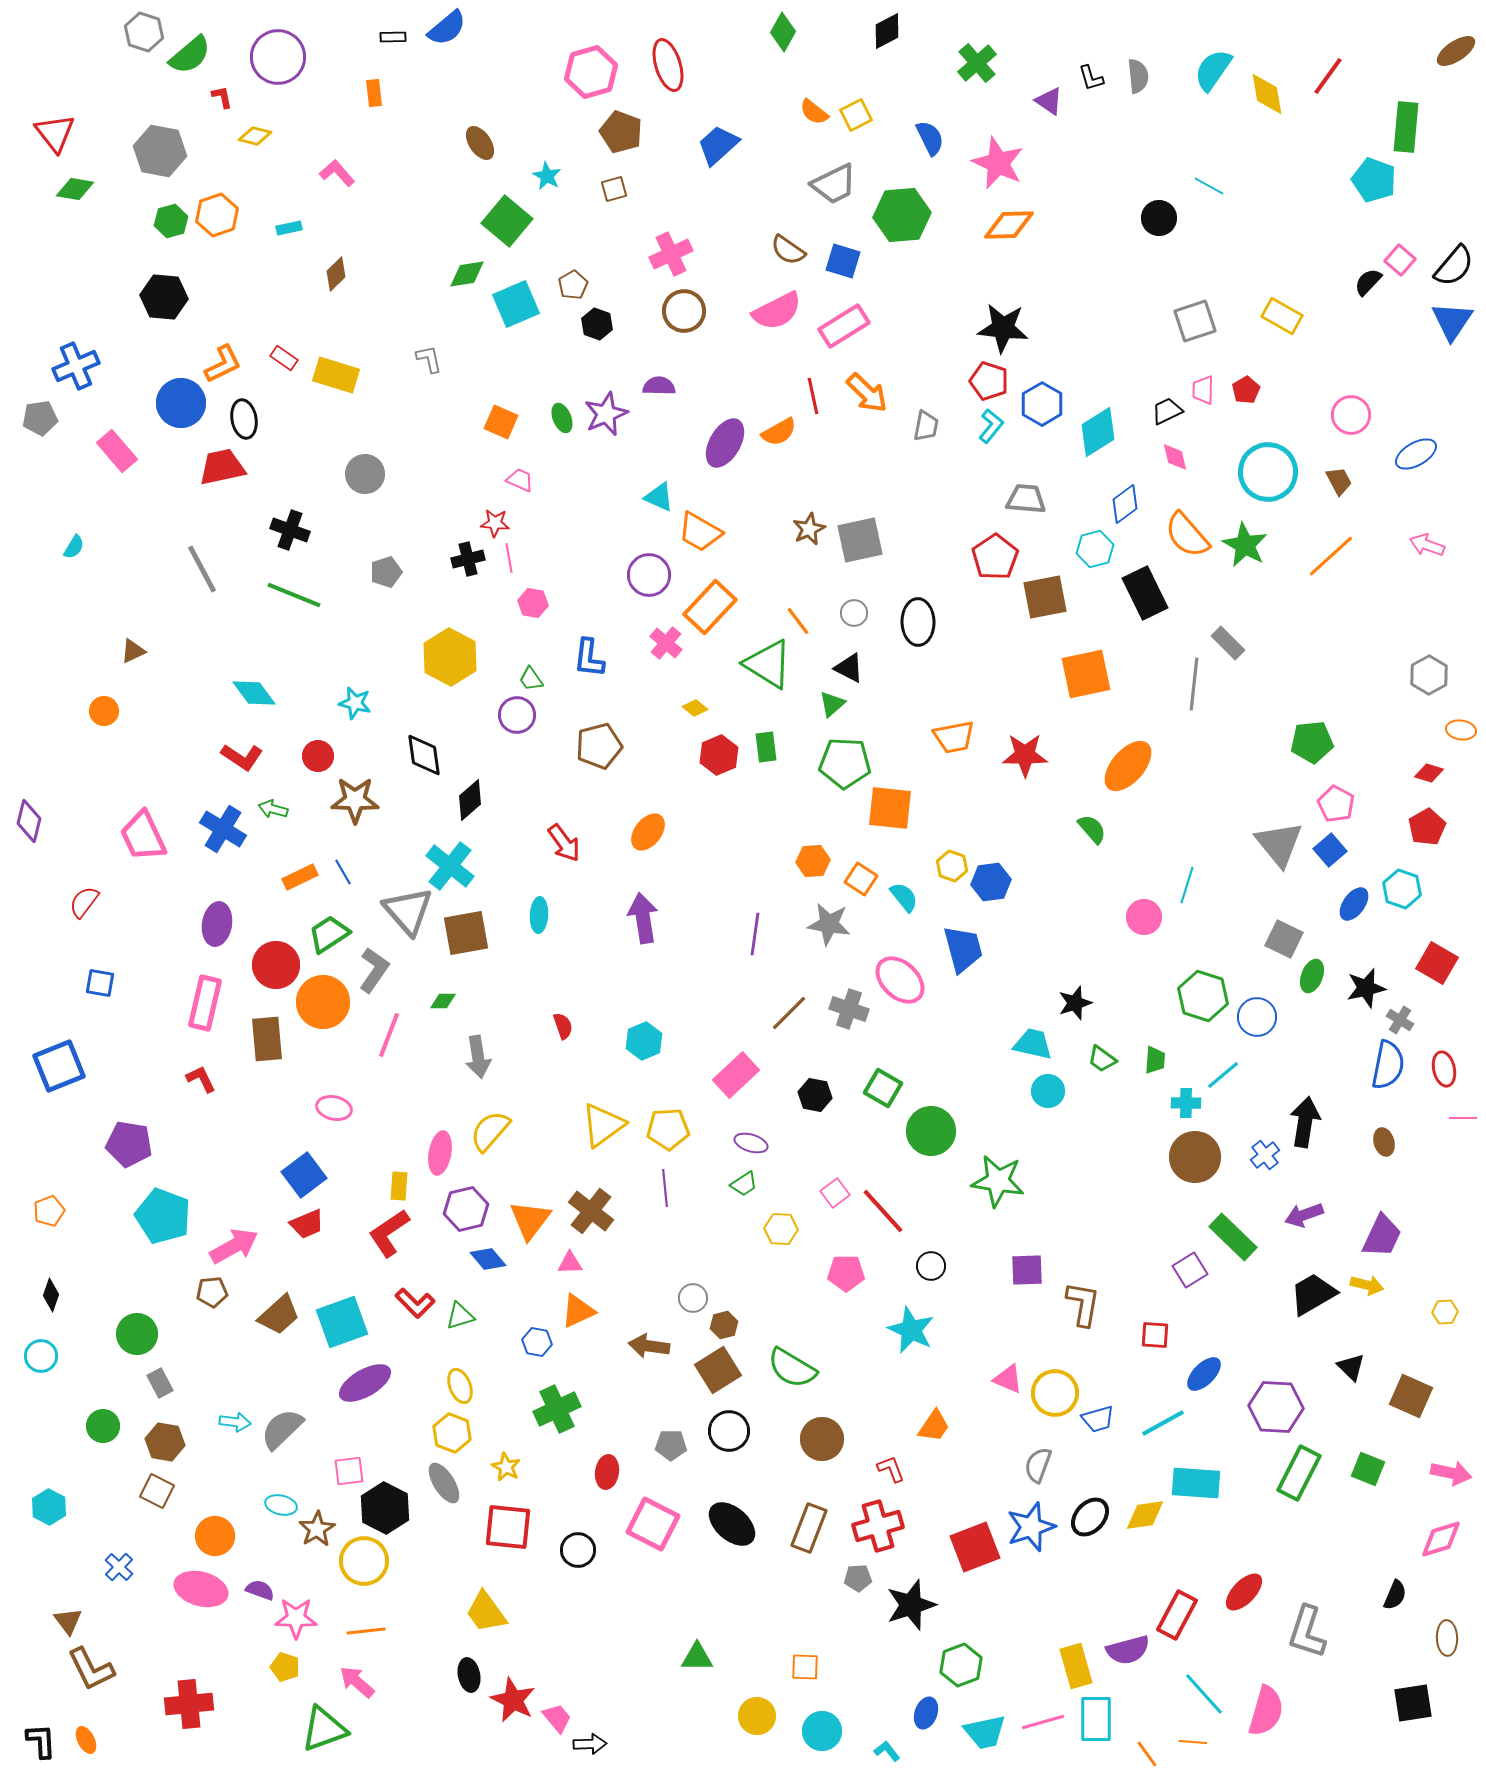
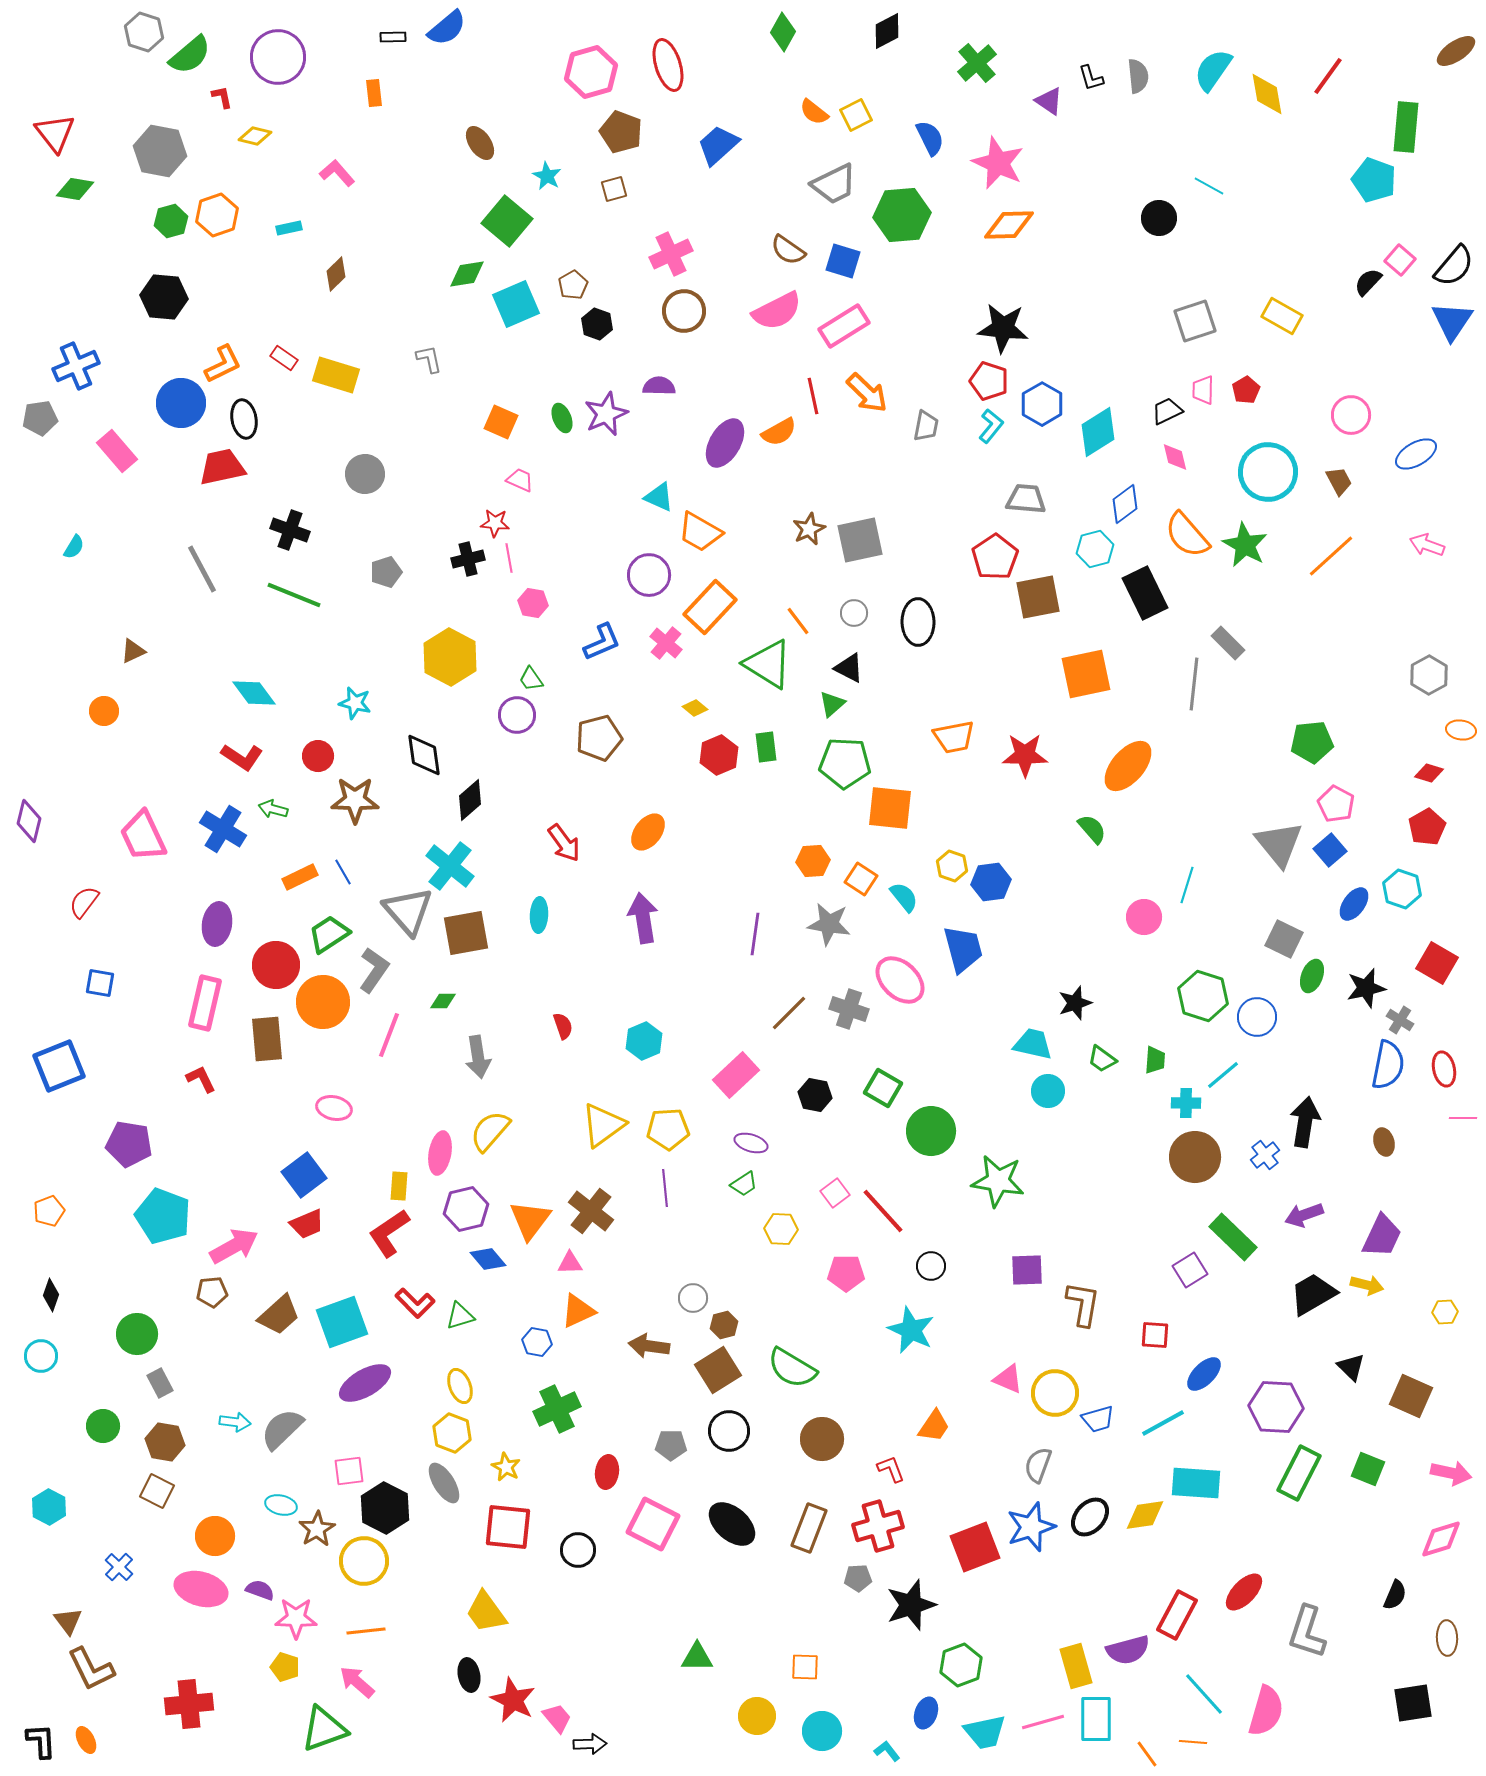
brown square at (1045, 597): moved 7 px left
blue L-shape at (589, 658): moved 13 px right, 16 px up; rotated 120 degrees counterclockwise
brown pentagon at (599, 746): moved 8 px up
